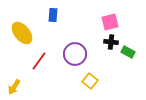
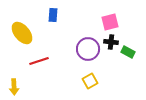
purple circle: moved 13 px right, 5 px up
red line: rotated 36 degrees clockwise
yellow square: rotated 21 degrees clockwise
yellow arrow: rotated 35 degrees counterclockwise
